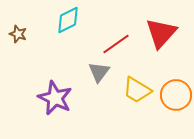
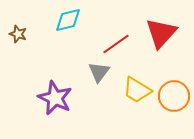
cyan diamond: rotated 12 degrees clockwise
orange circle: moved 2 px left, 1 px down
